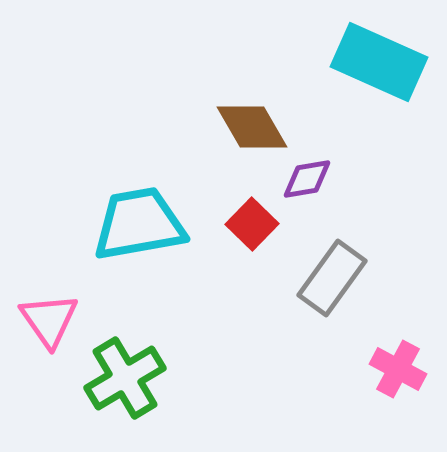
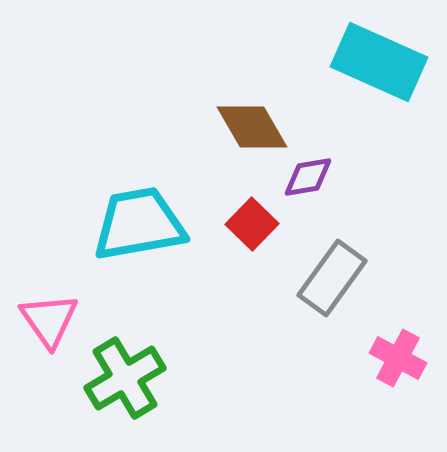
purple diamond: moved 1 px right, 2 px up
pink cross: moved 11 px up
